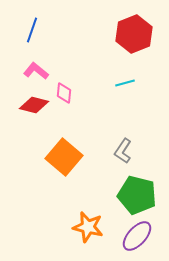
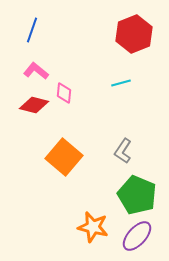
cyan line: moved 4 px left
green pentagon: rotated 9 degrees clockwise
orange star: moved 5 px right
